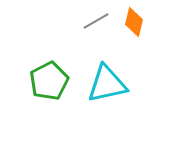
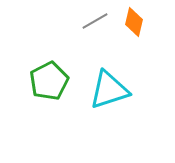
gray line: moved 1 px left
cyan triangle: moved 2 px right, 6 px down; rotated 6 degrees counterclockwise
